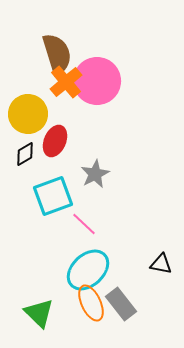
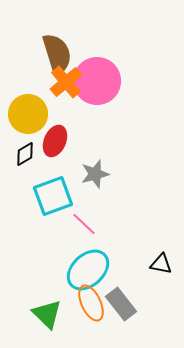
gray star: rotated 12 degrees clockwise
green triangle: moved 8 px right, 1 px down
